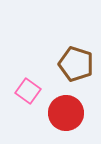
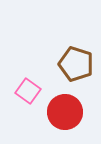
red circle: moved 1 px left, 1 px up
